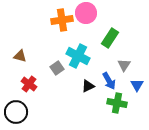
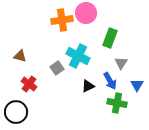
green rectangle: rotated 12 degrees counterclockwise
gray triangle: moved 3 px left, 2 px up
blue arrow: moved 1 px right
